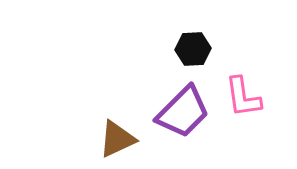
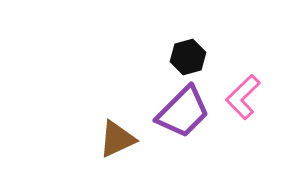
black hexagon: moved 5 px left, 8 px down; rotated 12 degrees counterclockwise
pink L-shape: rotated 54 degrees clockwise
